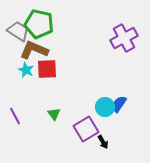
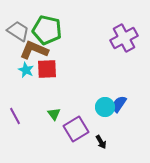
green pentagon: moved 8 px right, 6 px down
purple square: moved 10 px left
black arrow: moved 2 px left
